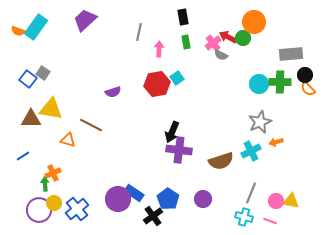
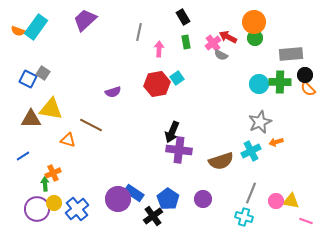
black rectangle at (183, 17): rotated 21 degrees counterclockwise
green circle at (243, 38): moved 12 px right
blue square at (28, 79): rotated 12 degrees counterclockwise
purple circle at (39, 210): moved 2 px left, 1 px up
pink line at (270, 221): moved 36 px right
